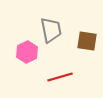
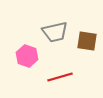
gray trapezoid: moved 4 px right, 2 px down; rotated 88 degrees clockwise
pink hexagon: moved 4 px down; rotated 15 degrees counterclockwise
